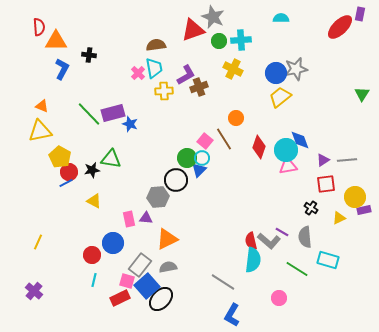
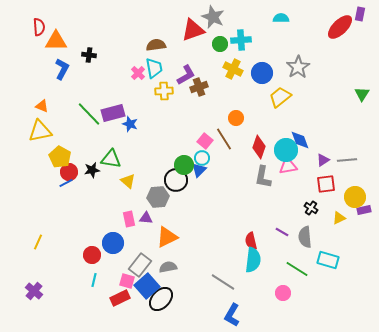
green circle at (219, 41): moved 1 px right, 3 px down
gray star at (296, 69): moved 2 px right, 2 px up; rotated 20 degrees counterclockwise
blue circle at (276, 73): moved 14 px left
green circle at (187, 158): moved 3 px left, 7 px down
yellow triangle at (94, 201): moved 34 px right, 20 px up; rotated 14 degrees clockwise
orange triangle at (167, 239): moved 2 px up
gray L-shape at (269, 241): moved 6 px left, 64 px up; rotated 60 degrees clockwise
pink circle at (279, 298): moved 4 px right, 5 px up
